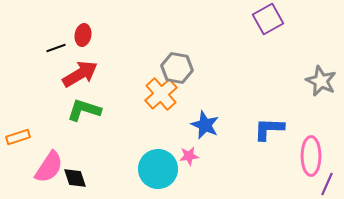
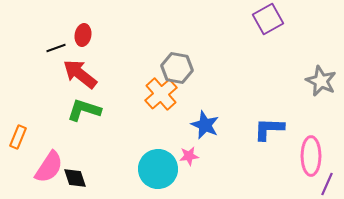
red arrow: rotated 111 degrees counterclockwise
orange rectangle: rotated 50 degrees counterclockwise
